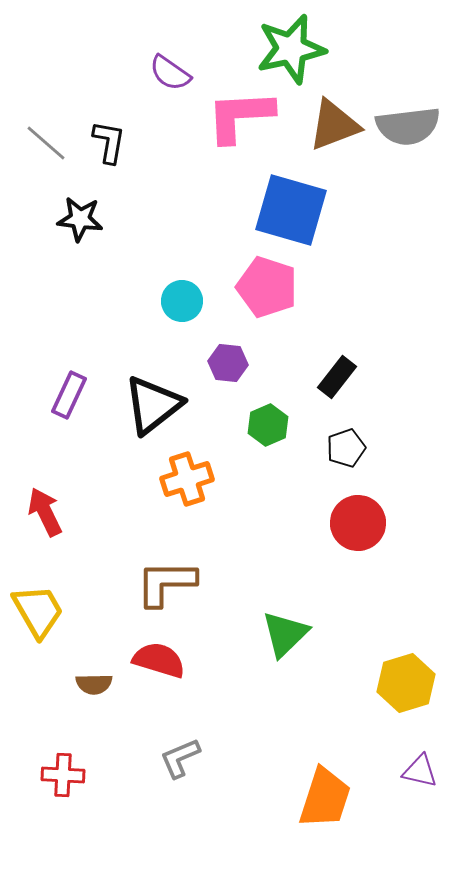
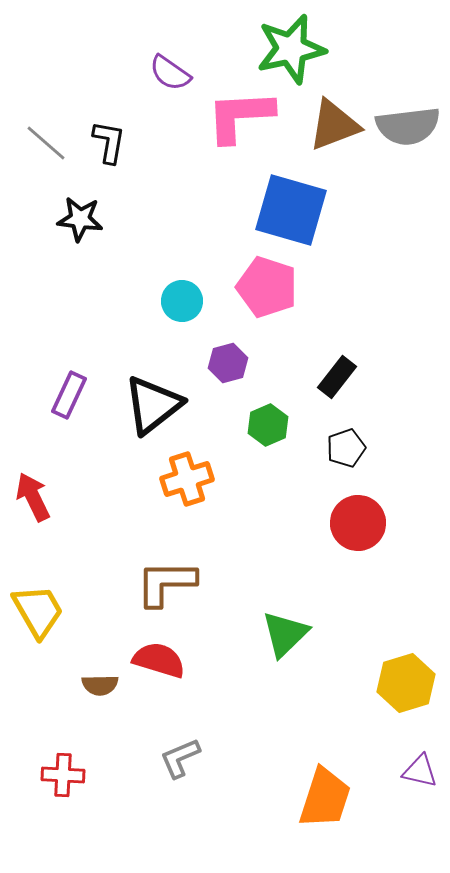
purple hexagon: rotated 21 degrees counterclockwise
red arrow: moved 12 px left, 15 px up
brown semicircle: moved 6 px right, 1 px down
